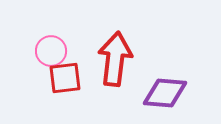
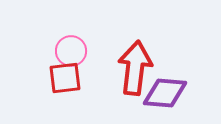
pink circle: moved 20 px right
red arrow: moved 20 px right, 9 px down
